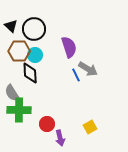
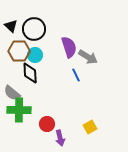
gray arrow: moved 12 px up
gray semicircle: rotated 18 degrees counterclockwise
